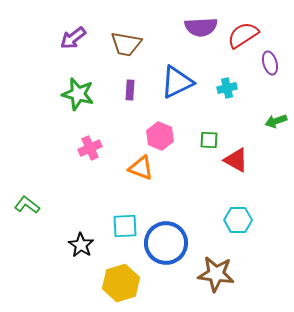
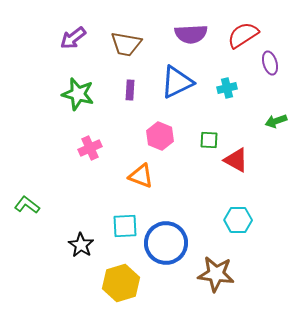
purple semicircle: moved 10 px left, 7 px down
orange triangle: moved 8 px down
